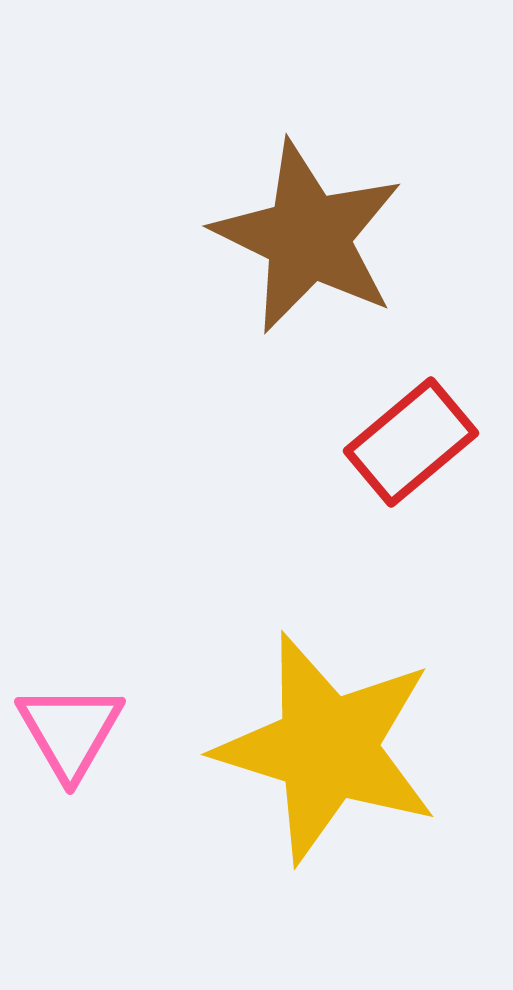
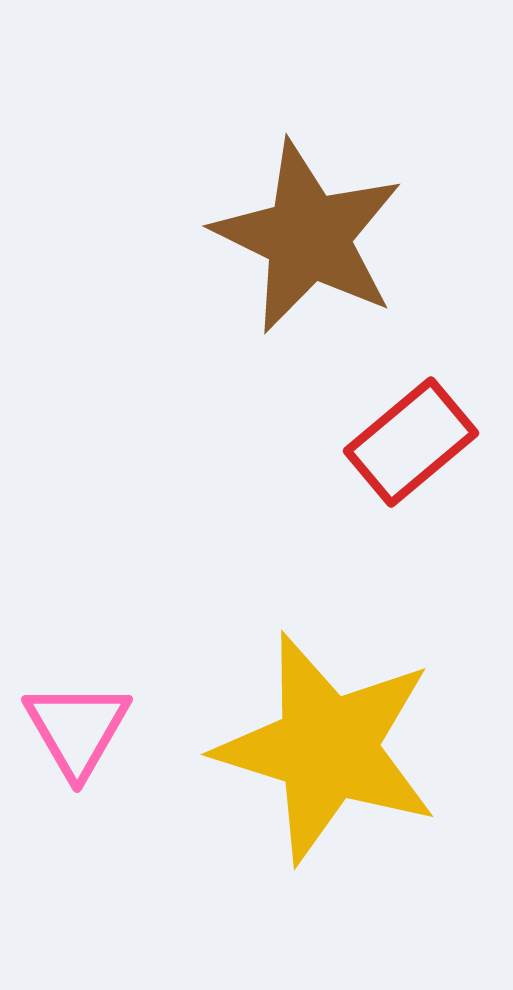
pink triangle: moved 7 px right, 2 px up
